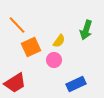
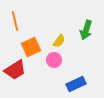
orange line: moved 2 px left, 4 px up; rotated 30 degrees clockwise
red trapezoid: moved 13 px up
